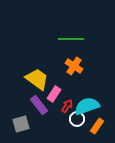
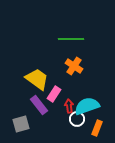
red arrow: moved 2 px right; rotated 40 degrees counterclockwise
orange rectangle: moved 2 px down; rotated 14 degrees counterclockwise
